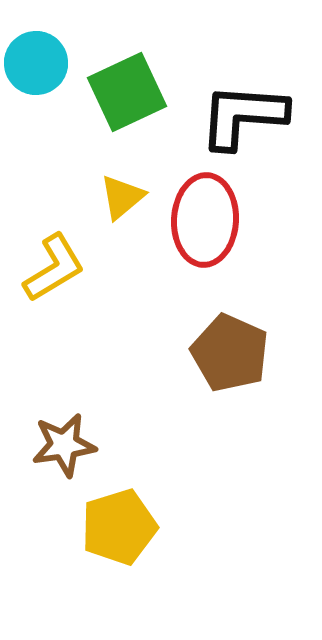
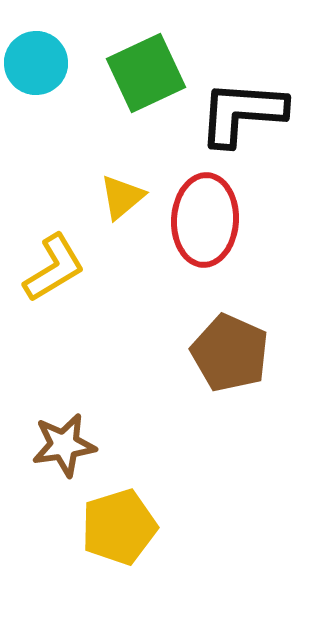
green square: moved 19 px right, 19 px up
black L-shape: moved 1 px left, 3 px up
